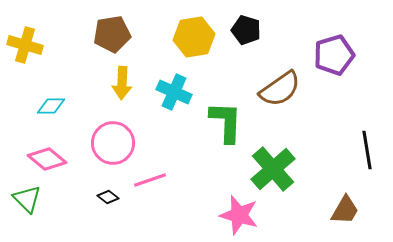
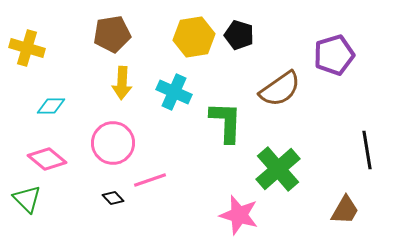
black pentagon: moved 7 px left, 5 px down
yellow cross: moved 2 px right, 3 px down
green cross: moved 5 px right
black diamond: moved 5 px right, 1 px down; rotated 10 degrees clockwise
